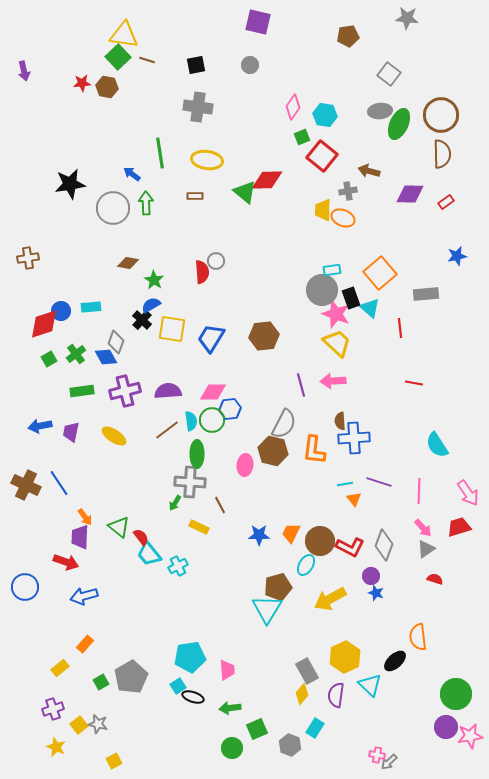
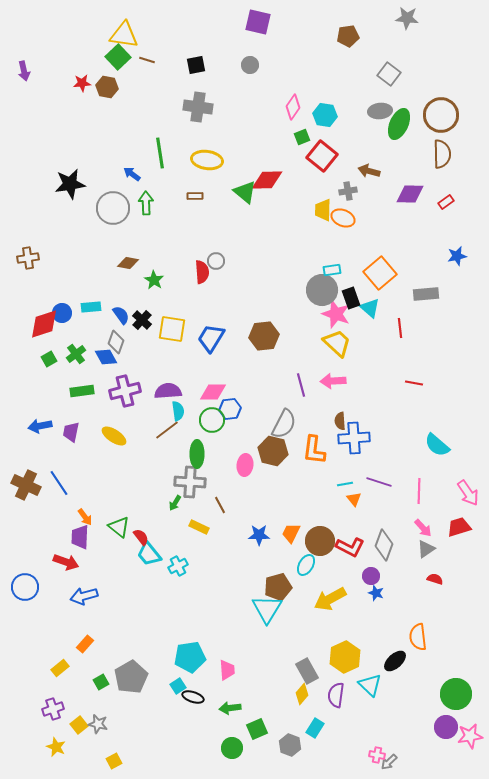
blue semicircle at (151, 305): moved 30 px left, 10 px down; rotated 84 degrees clockwise
blue circle at (61, 311): moved 1 px right, 2 px down
cyan semicircle at (191, 421): moved 13 px left, 10 px up
cyan semicircle at (437, 445): rotated 16 degrees counterclockwise
